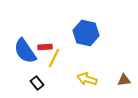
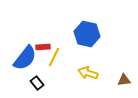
blue hexagon: moved 1 px right, 1 px down
red rectangle: moved 2 px left
blue semicircle: moved 7 px down; rotated 108 degrees counterclockwise
yellow line: moved 1 px up
yellow arrow: moved 1 px right, 6 px up
